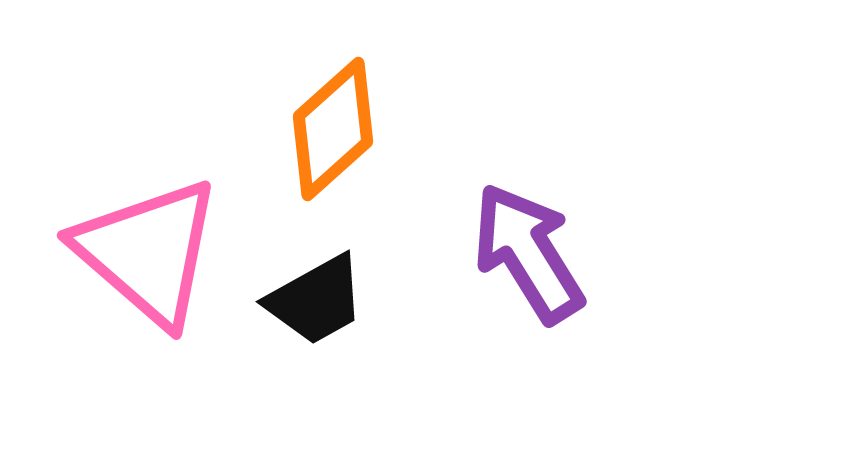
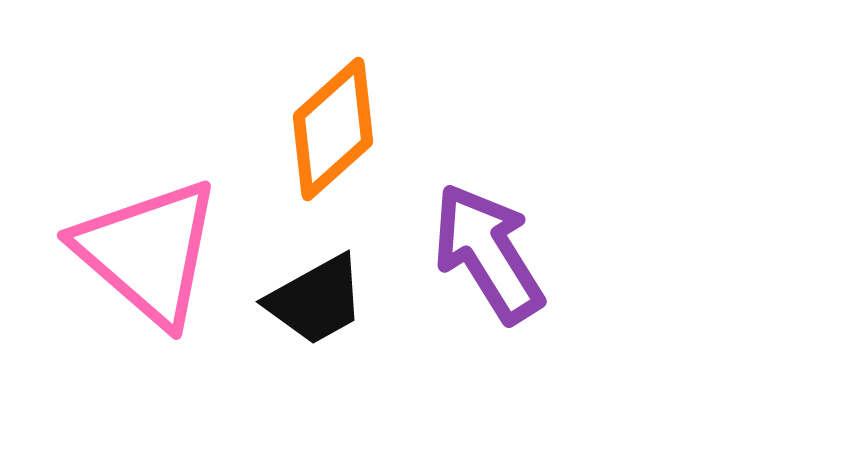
purple arrow: moved 40 px left
